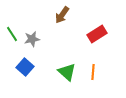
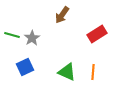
green line: moved 1 px down; rotated 42 degrees counterclockwise
gray star: moved 1 px up; rotated 21 degrees counterclockwise
blue square: rotated 24 degrees clockwise
green triangle: rotated 18 degrees counterclockwise
